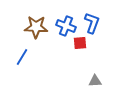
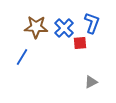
blue cross: moved 2 px left, 2 px down; rotated 24 degrees clockwise
gray triangle: moved 4 px left, 1 px down; rotated 24 degrees counterclockwise
